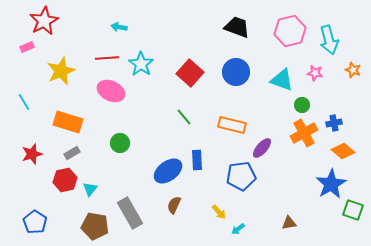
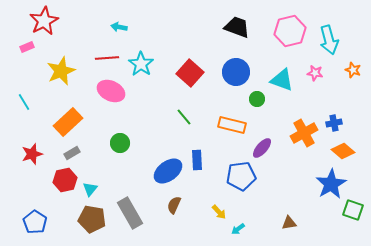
green circle at (302, 105): moved 45 px left, 6 px up
orange rectangle at (68, 122): rotated 60 degrees counterclockwise
brown pentagon at (95, 226): moved 3 px left, 7 px up
